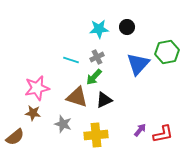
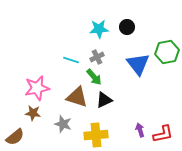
blue triangle: rotated 20 degrees counterclockwise
green arrow: rotated 84 degrees counterclockwise
purple arrow: rotated 56 degrees counterclockwise
